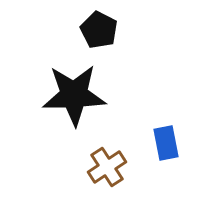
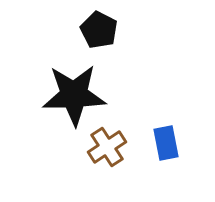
brown cross: moved 20 px up
